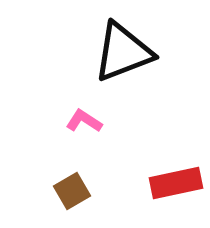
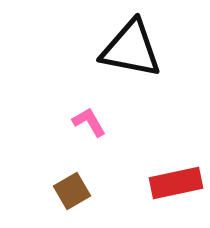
black triangle: moved 8 px right, 3 px up; rotated 32 degrees clockwise
pink L-shape: moved 5 px right, 1 px down; rotated 27 degrees clockwise
